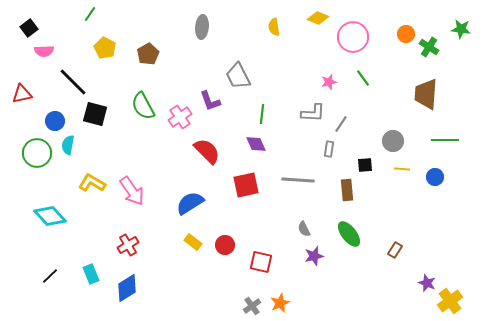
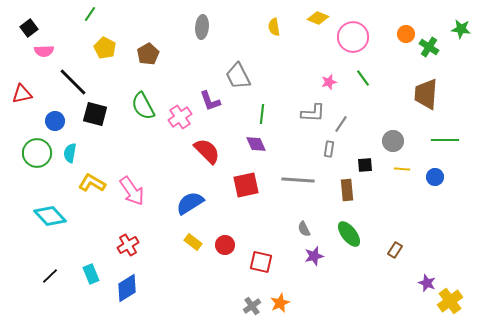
cyan semicircle at (68, 145): moved 2 px right, 8 px down
